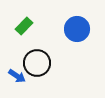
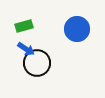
green rectangle: rotated 30 degrees clockwise
blue arrow: moved 9 px right, 27 px up
